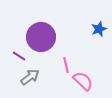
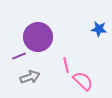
blue star: rotated 28 degrees clockwise
purple circle: moved 3 px left
purple line: rotated 56 degrees counterclockwise
gray arrow: rotated 18 degrees clockwise
